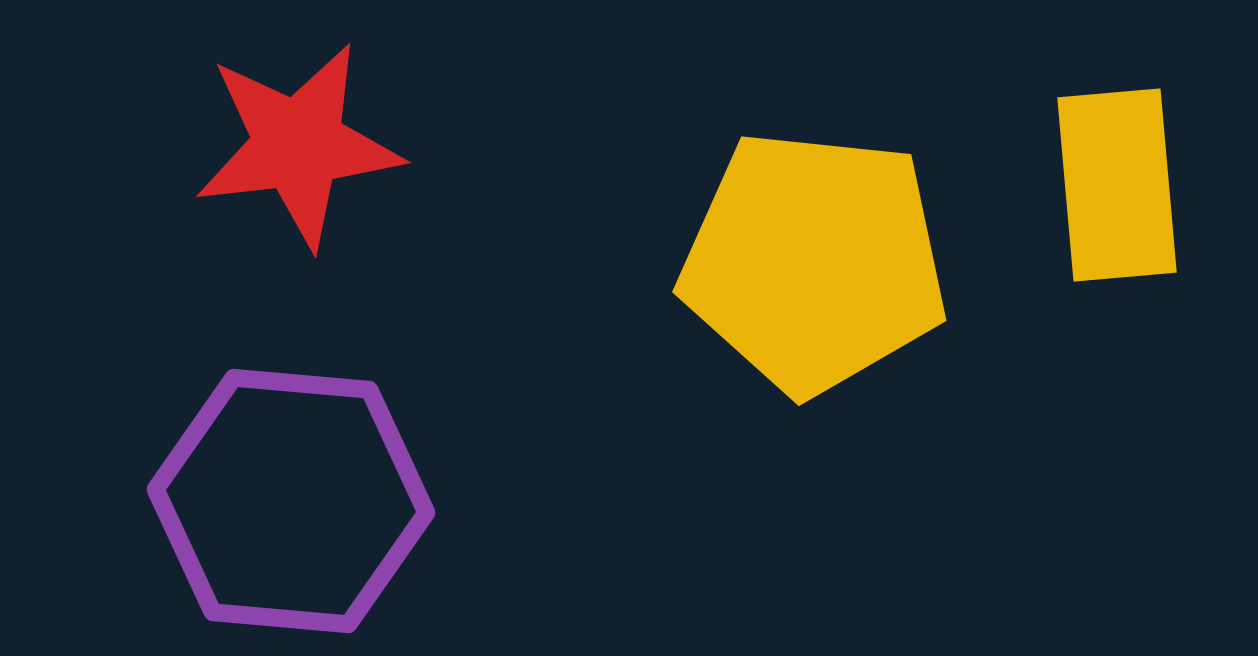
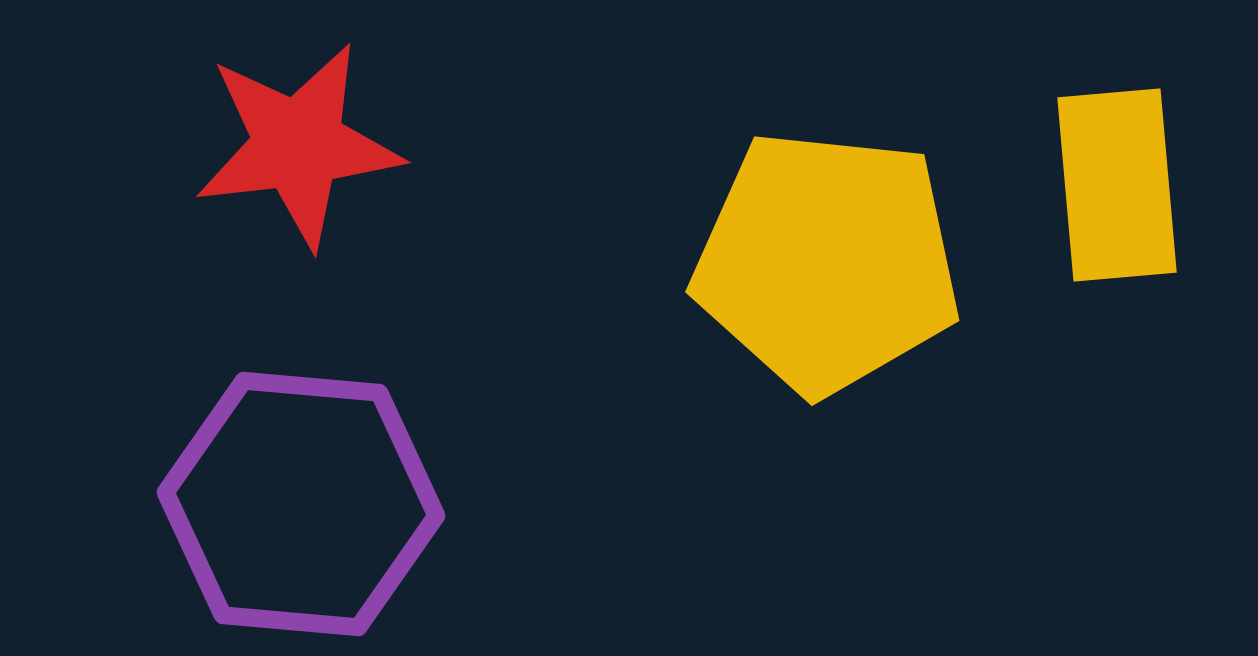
yellow pentagon: moved 13 px right
purple hexagon: moved 10 px right, 3 px down
